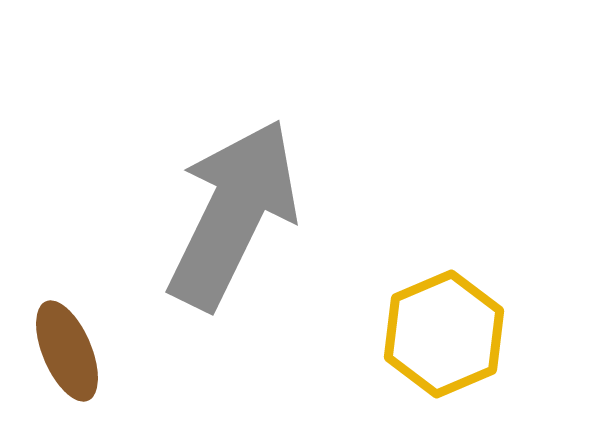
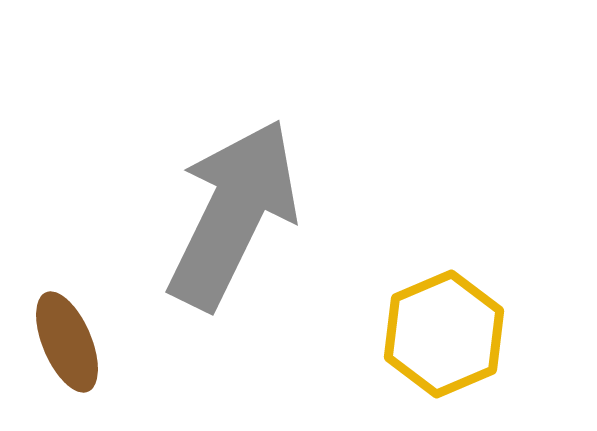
brown ellipse: moved 9 px up
